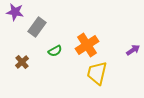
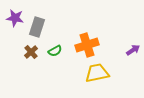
purple star: moved 6 px down
gray rectangle: rotated 18 degrees counterclockwise
orange cross: rotated 15 degrees clockwise
brown cross: moved 9 px right, 10 px up
yellow trapezoid: rotated 65 degrees clockwise
